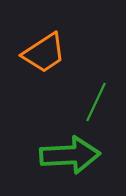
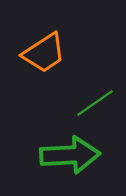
green line: moved 1 px left, 1 px down; rotated 30 degrees clockwise
